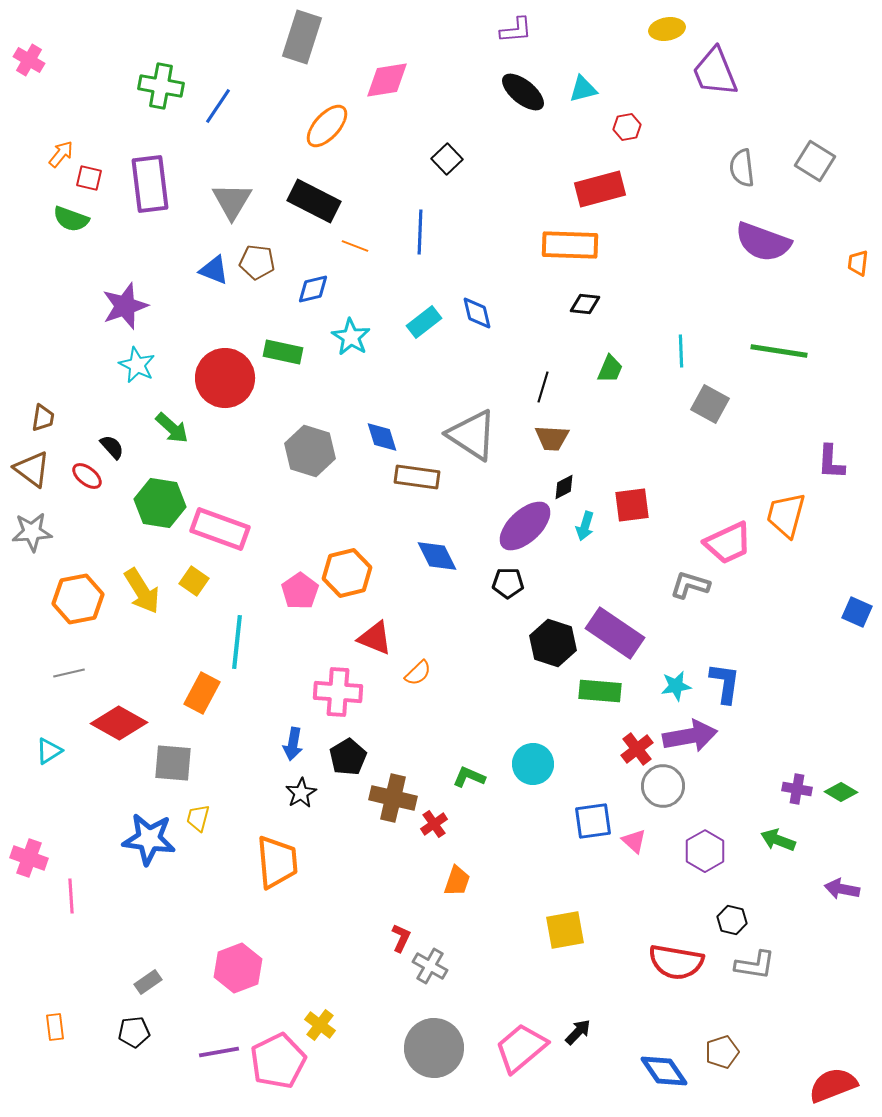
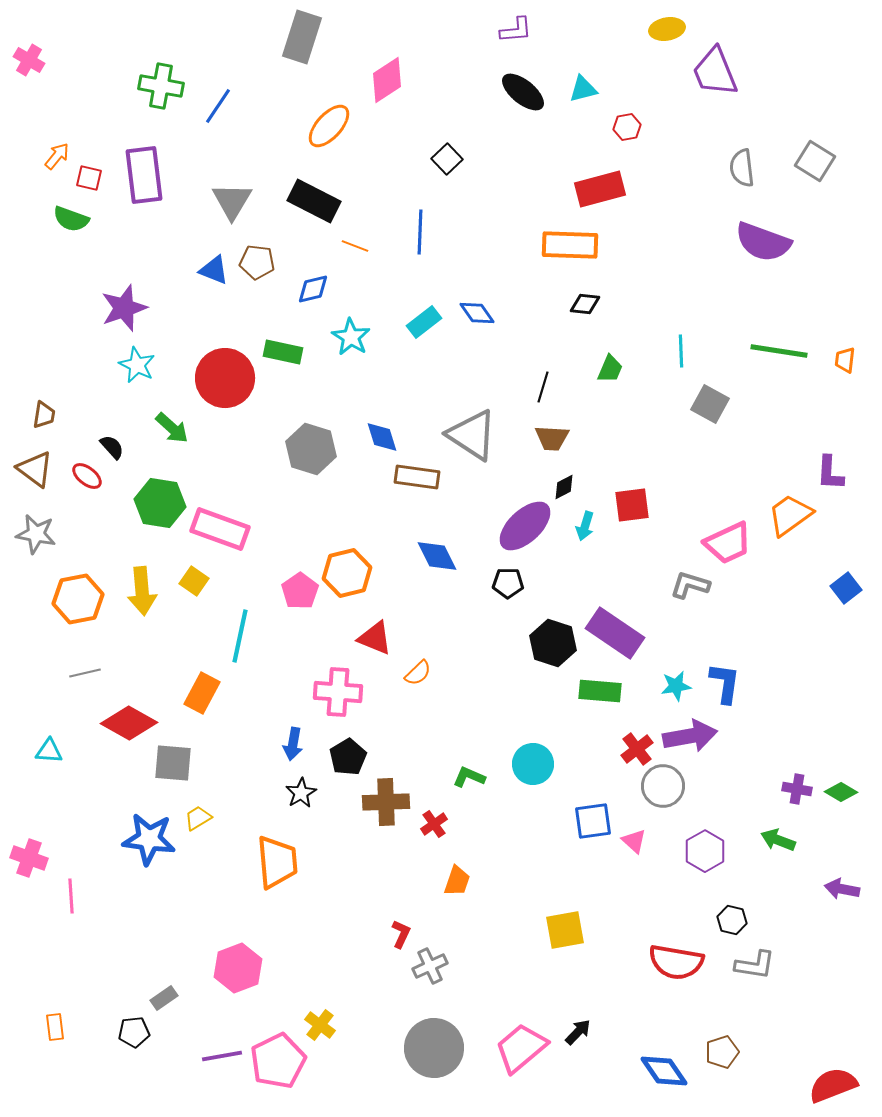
pink diamond at (387, 80): rotated 24 degrees counterclockwise
orange ellipse at (327, 126): moved 2 px right
orange arrow at (61, 154): moved 4 px left, 2 px down
purple rectangle at (150, 184): moved 6 px left, 9 px up
orange trapezoid at (858, 263): moved 13 px left, 97 px down
purple star at (125, 306): moved 1 px left, 2 px down
blue diamond at (477, 313): rotated 21 degrees counterclockwise
brown trapezoid at (43, 418): moved 1 px right, 3 px up
gray hexagon at (310, 451): moved 1 px right, 2 px up
purple L-shape at (831, 462): moved 1 px left, 11 px down
brown triangle at (32, 469): moved 3 px right
orange trapezoid at (786, 515): moved 4 px right; rotated 39 degrees clockwise
gray star at (32, 532): moved 4 px right, 2 px down; rotated 15 degrees clockwise
yellow arrow at (142, 591): rotated 27 degrees clockwise
blue square at (857, 612): moved 11 px left, 24 px up; rotated 28 degrees clockwise
cyan line at (237, 642): moved 3 px right, 6 px up; rotated 6 degrees clockwise
gray line at (69, 673): moved 16 px right
red diamond at (119, 723): moved 10 px right
cyan triangle at (49, 751): rotated 36 degrees clockwise
brown cross at (393, 798): moved 7 px left, 4 px down; rotated 15 degrees counterclockwise
yellow trapezoid at (198, 818): rotated 44 degrees clockwise
red L-shape at (401, 938): moved 4 px up
gray cross at (430, 966): rotated 36 degrees clockwise
gray rectangle at (148, 982): moved 16 px right, 16 px down
purple line at (219, 1052): moved 3 px right, 4 px down
